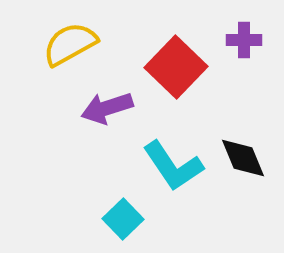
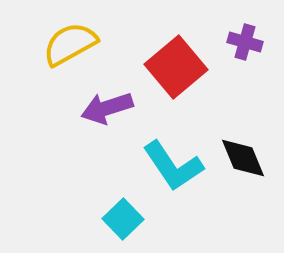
purple cross: moved 1 px right, 2 px down; rotated 16 degrees clockwise
red square: rotated 6 degrees clockwise
